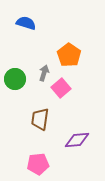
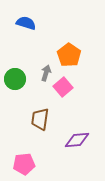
gray arrow: moved 2 px right
pink square: moved 2 px right, 1 px up
pink pentagon: moved 14 px left
